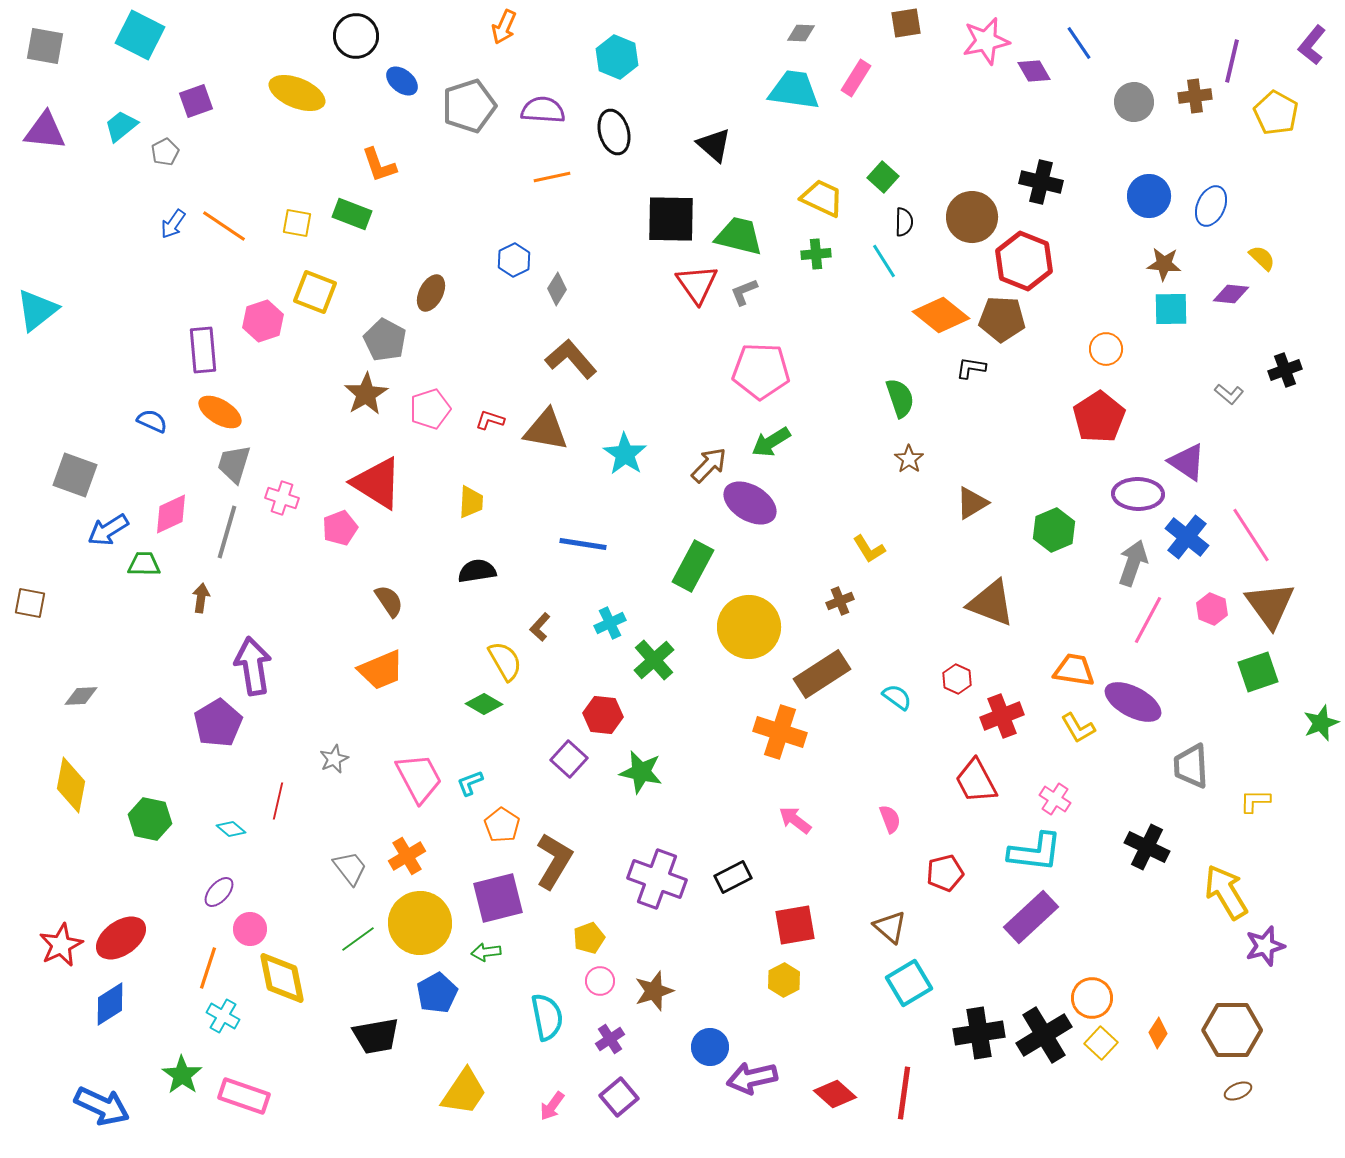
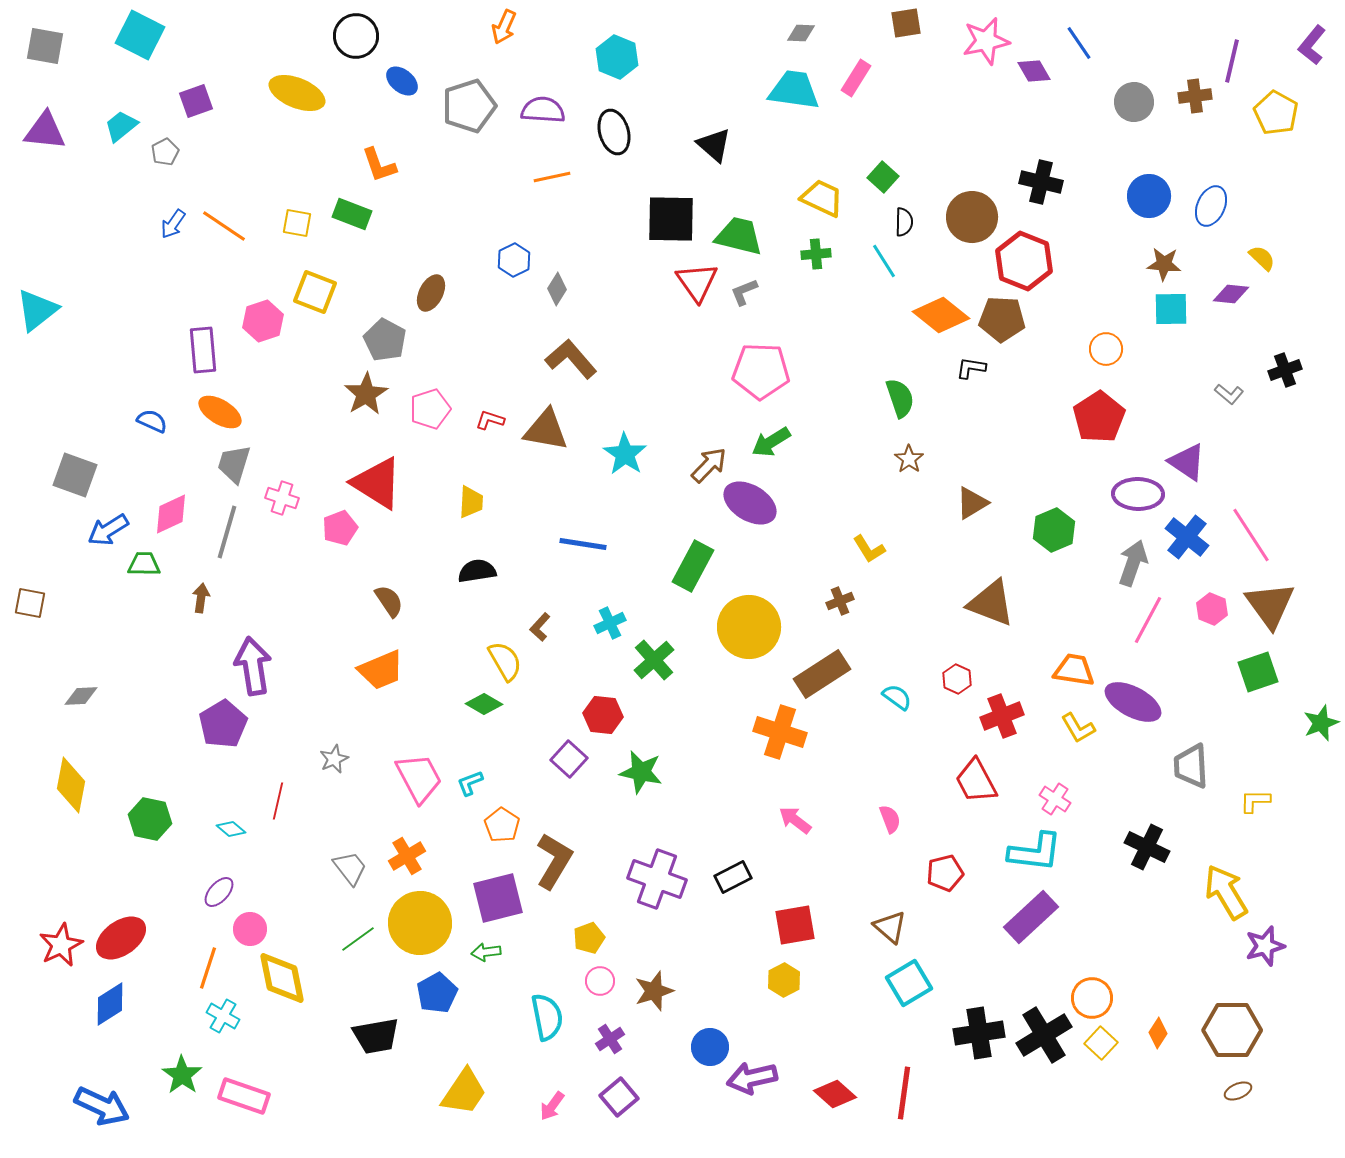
red triangle at (697, 284): moved 2 px up
purple pentagon at (218, 723): moved 5 px right, 1 px down
